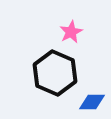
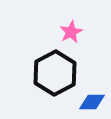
black hexagon: rotated 9 degrees clockwise
